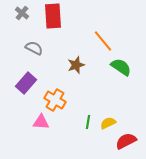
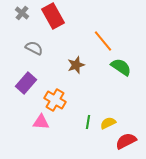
red rectangle: rotated 25 degrees counterclockwise
